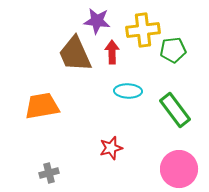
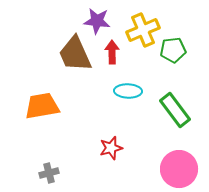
yellow cross: rotated 16 degrees counterclockwise
